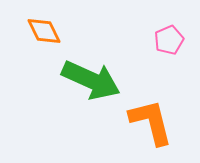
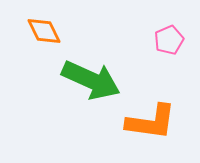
orange L-shape: rotated 112 degrees clockwise
